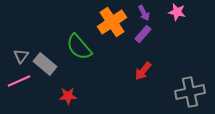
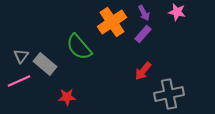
gray cross: moved 21 px left, 2 px down
red star: moved 1 px left, 1 px down
